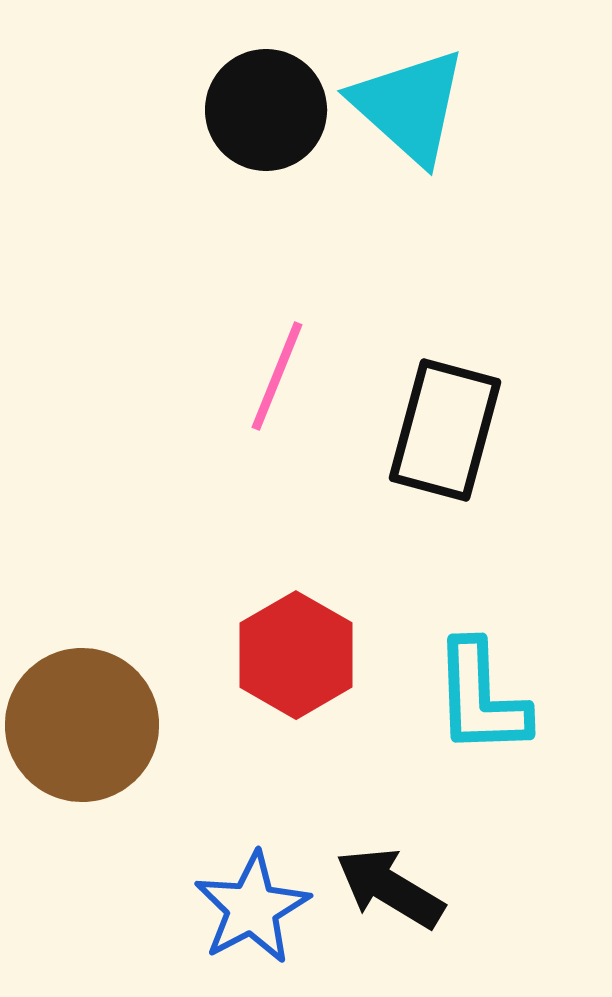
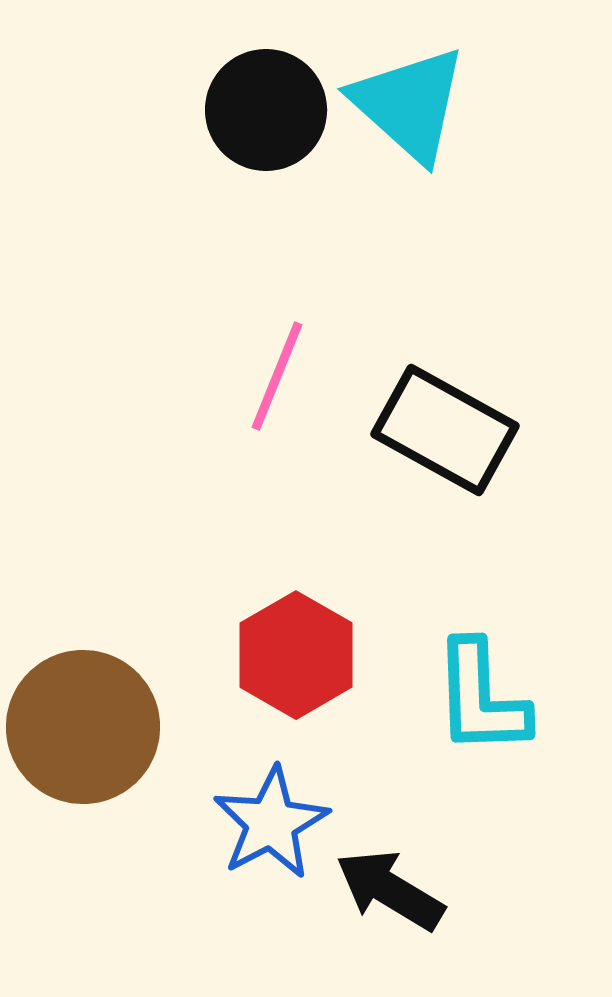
cyan triangle: moved 2 px up
black rectangle: rotated 76 degrees counterclockwise
brown circle: moved 1 px right, 2 px down
black arrow: moved 2 px down
blue star: moved 19 px right, 85 px up
